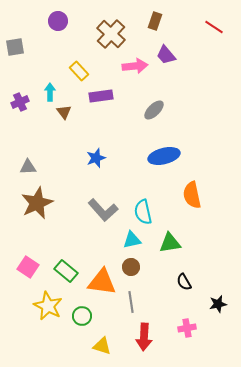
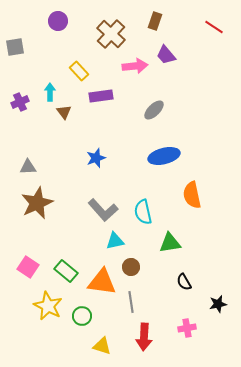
cyan triangle: moved 17 px left, 1 px down
